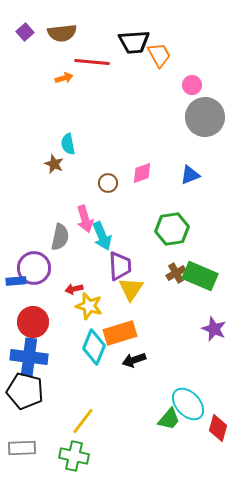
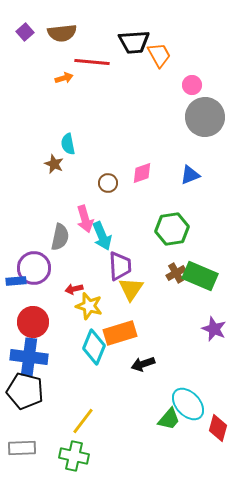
black arrow: moved 9 px right, 4 px down
